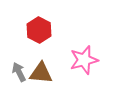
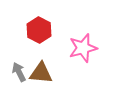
pink star: moved 1 px left, 12 px up
